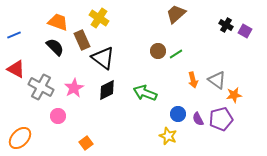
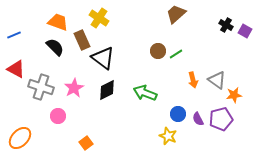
gray cross: rotated 10 degrees counterclockwise
